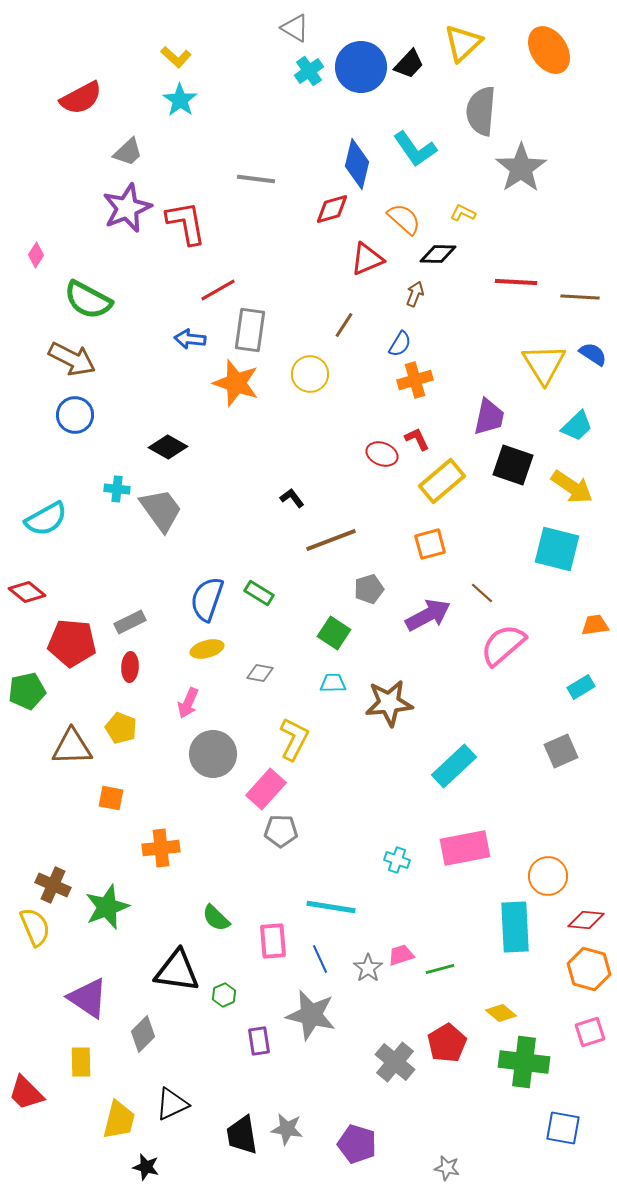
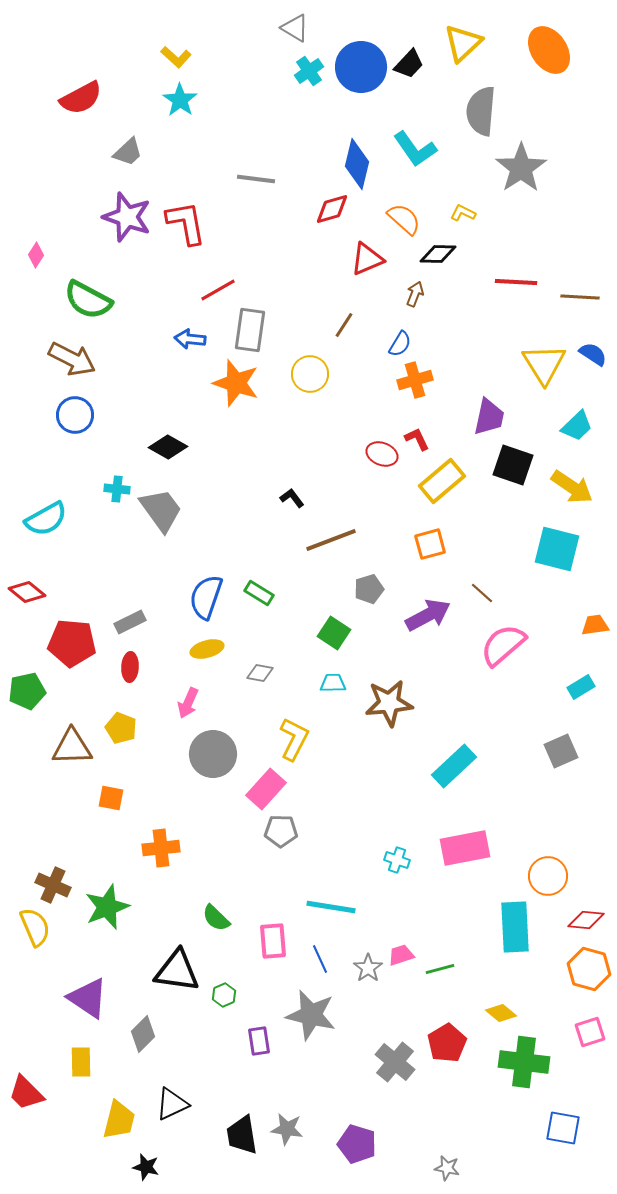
purple star at (127, 208): moved 9 px down; rotated 30 degrees counterclockwise
blue semicircle at (207, 599): moved 1 px left, 2 px up
